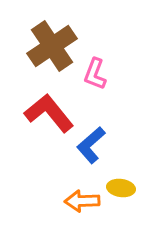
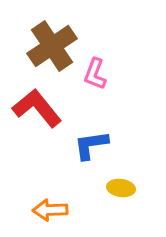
red L-shape: moved 12 px left, 5 px up
blue L-shape: rotated 33 degrees clockwise
orange arrow: moved 32 px left, 9 px down
